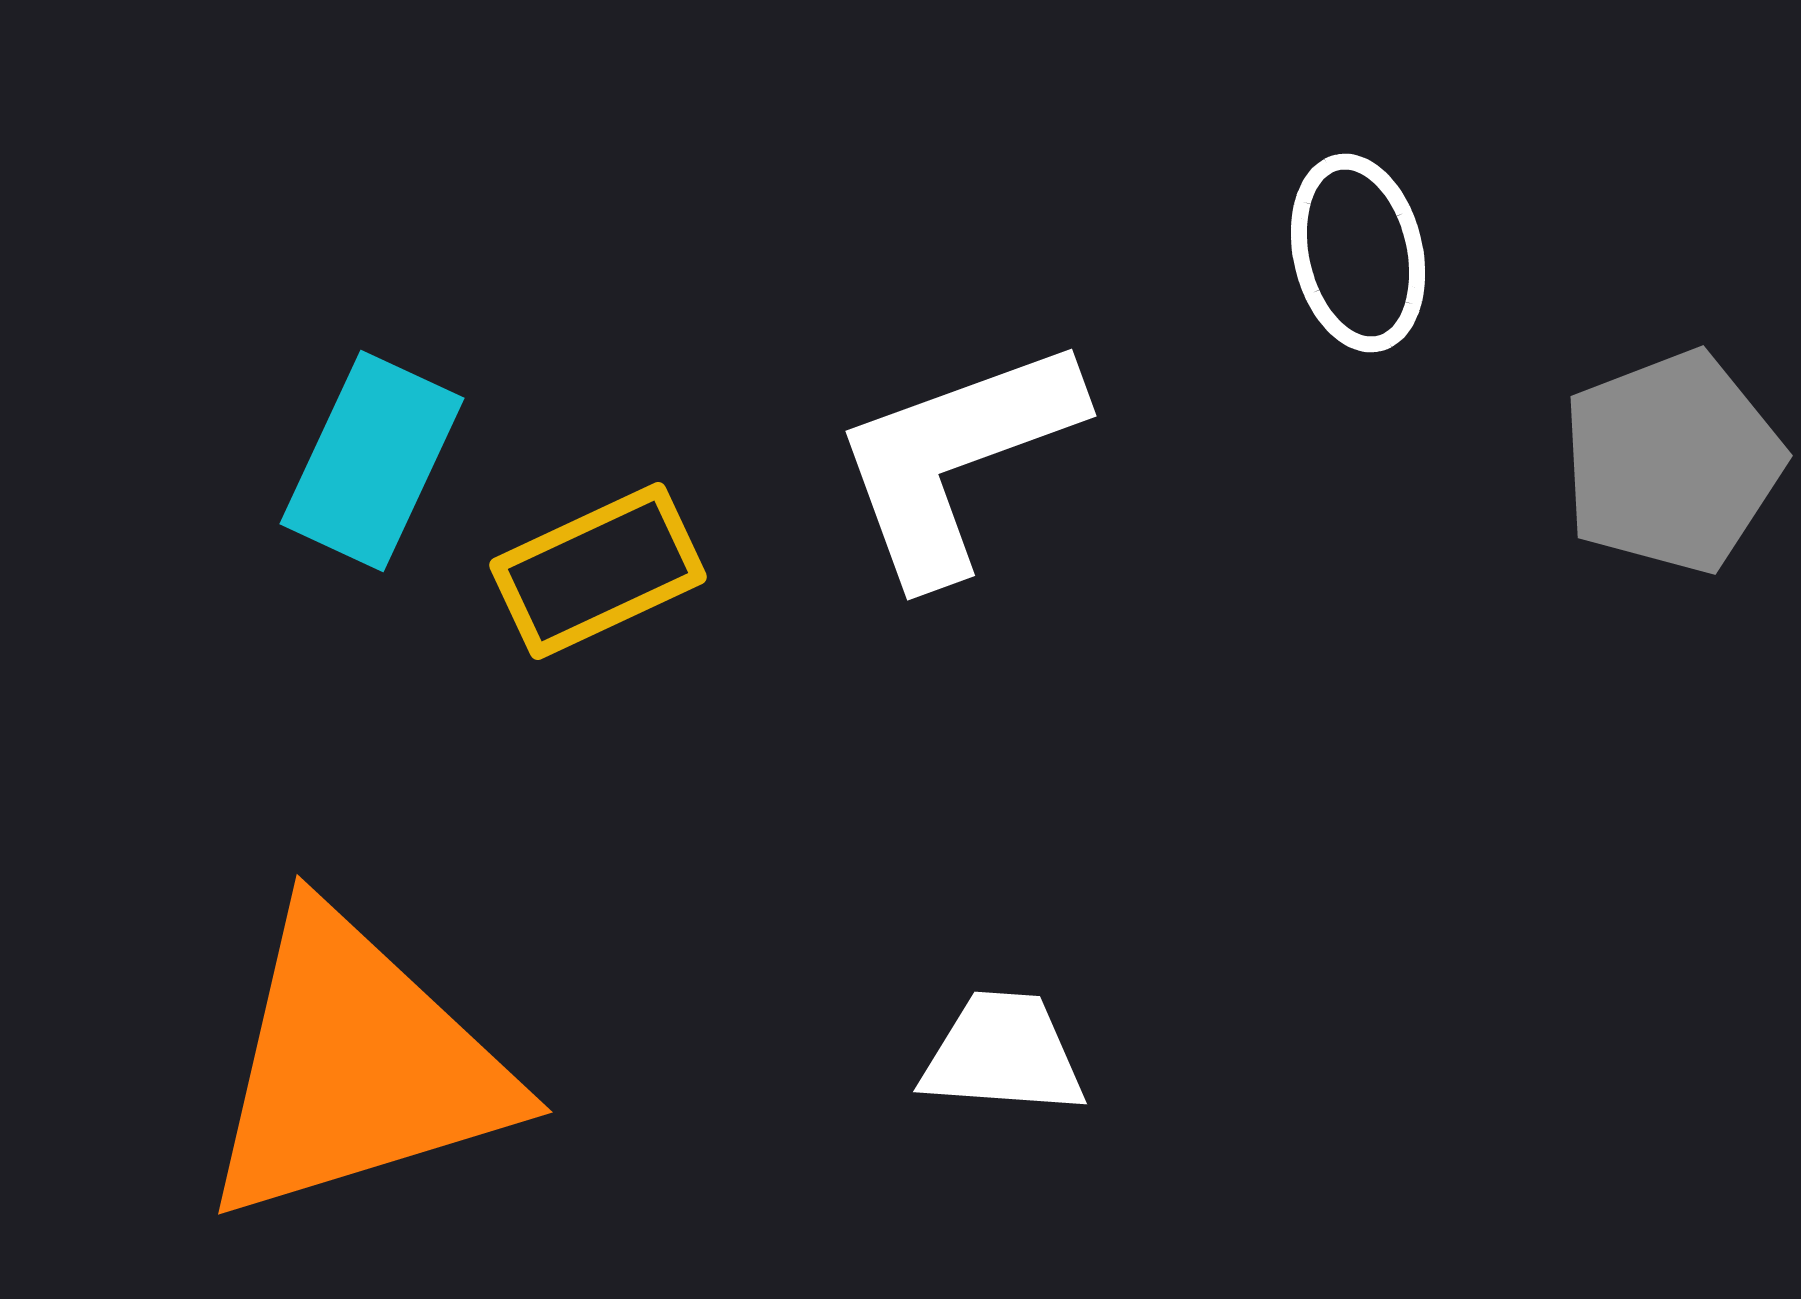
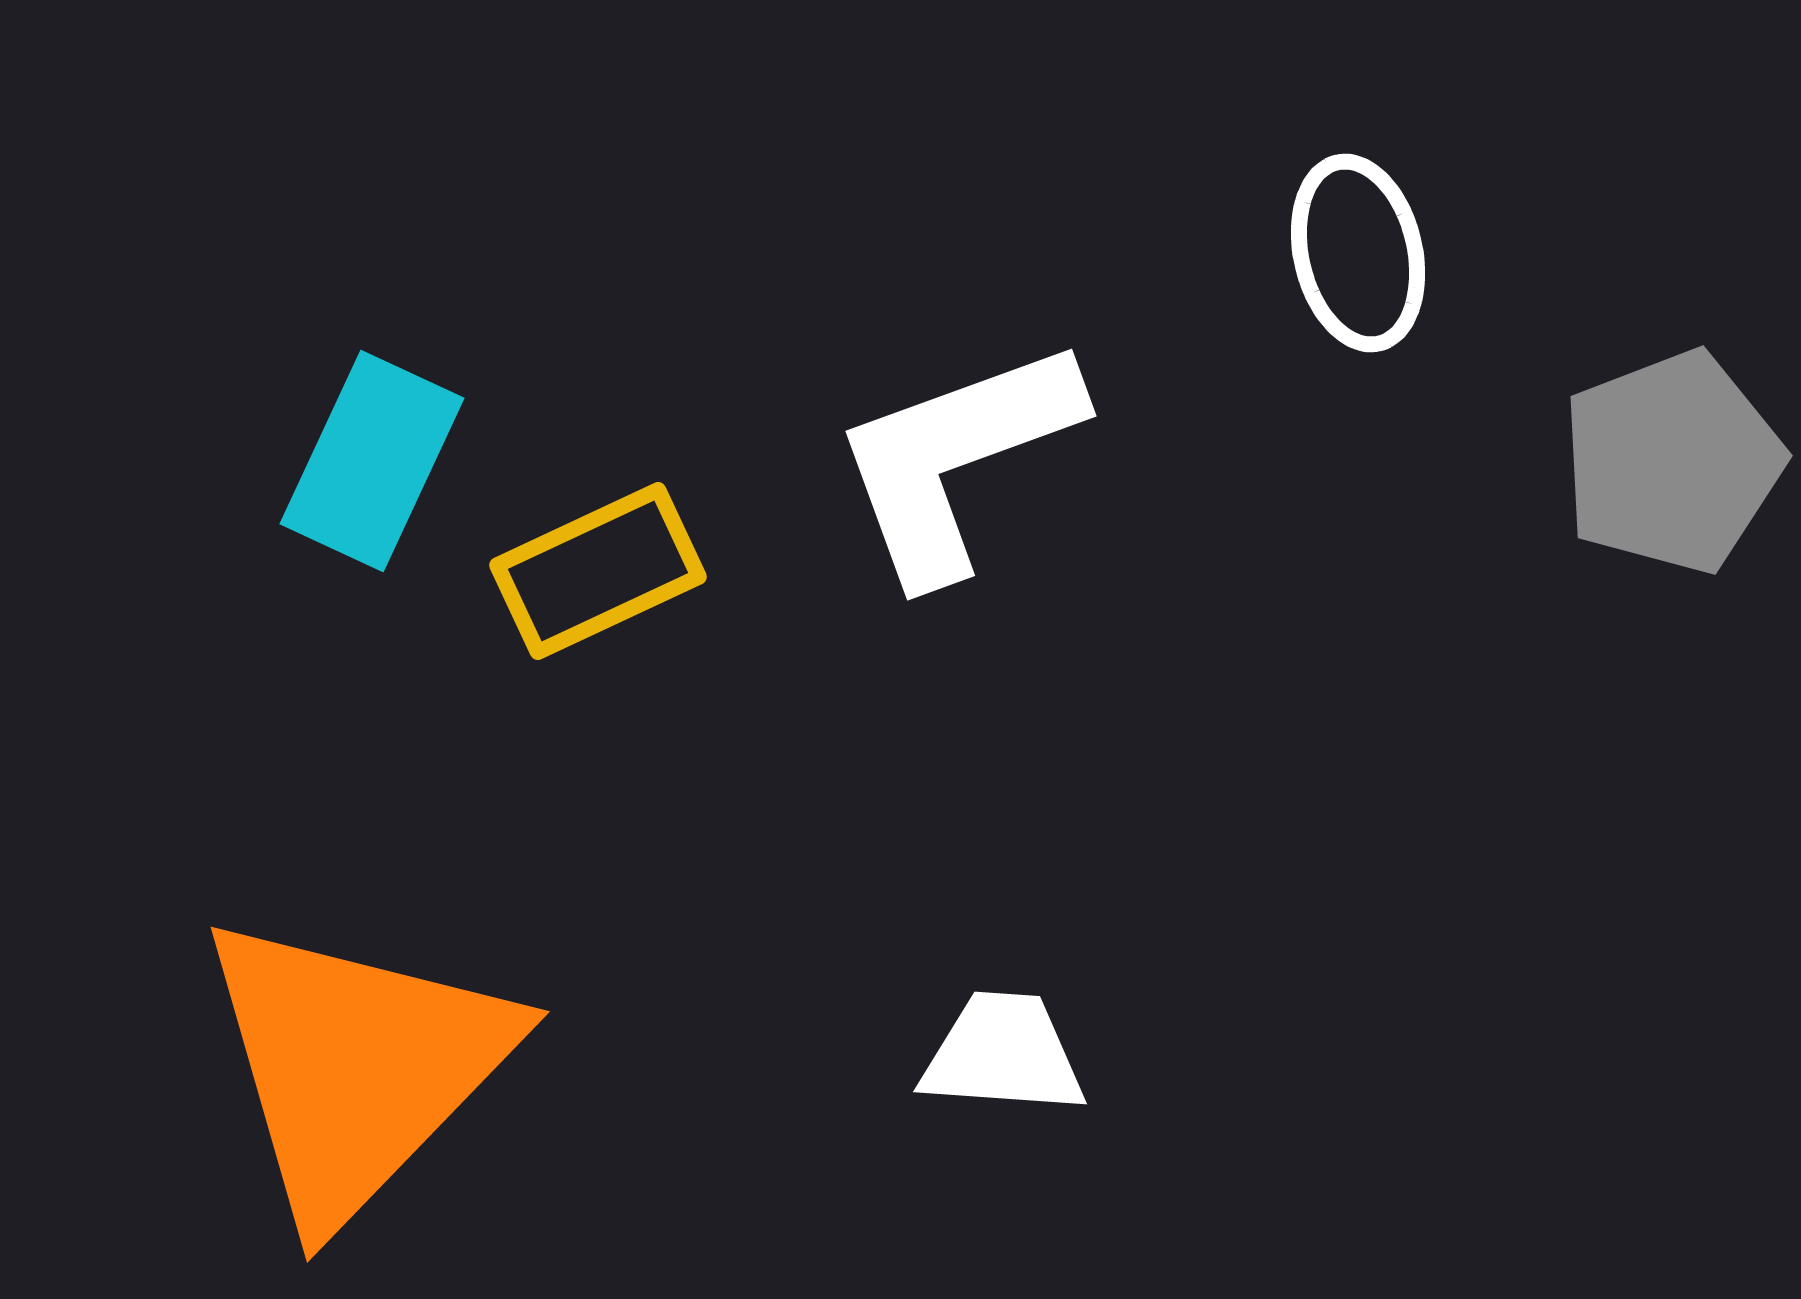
orange triangle: rotated 29 degrees counterclockwise
